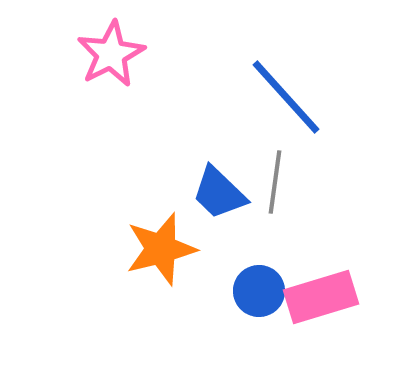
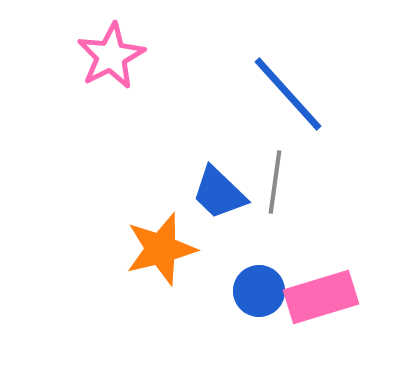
pink star: moved 2 px down
blue line: moved 2 px right, 3 px up
